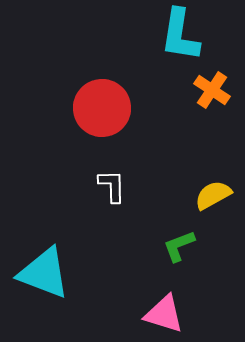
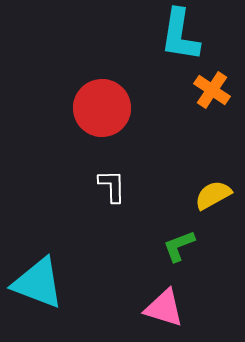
cyan triangle: moved 6 px left, 10 px down
pink triangle: moved 6 px up
